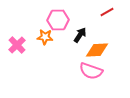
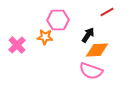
black arrow: moved 8 px right
